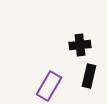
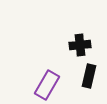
purple rectangle: moved 2 px left, 1 px up
